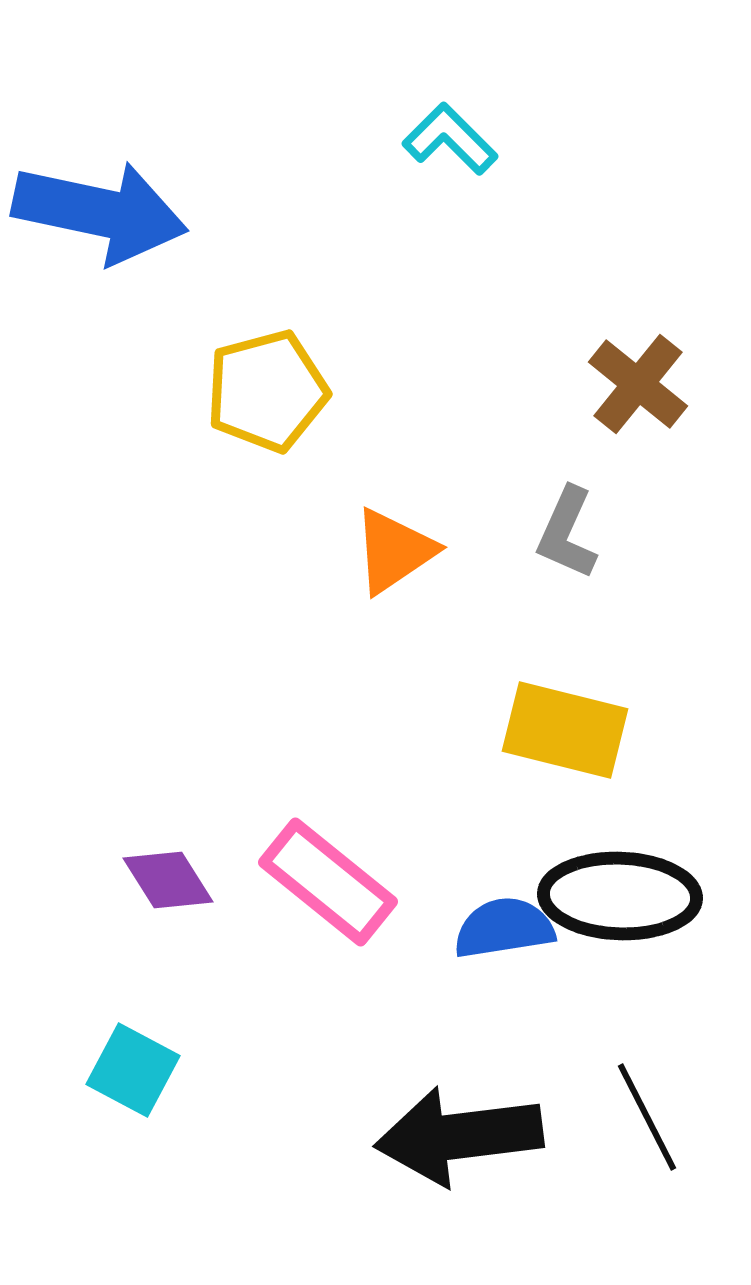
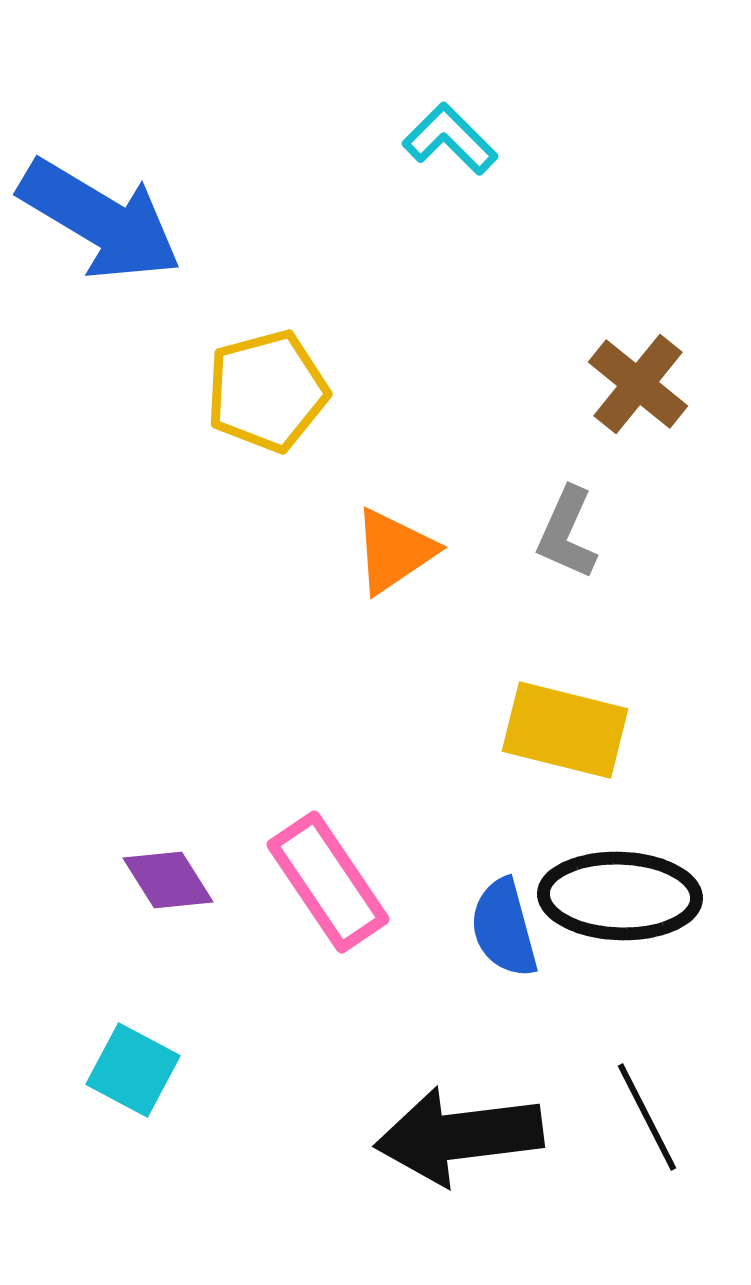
blue arrow: moved 8 px down; rotated 19 degrees clockwise
pink rectangle: rotated 17 degrees clockwise
blue semicircle: rotated 96 degrees counterclockwise
